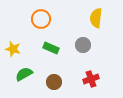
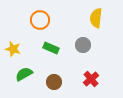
orange circle: moved 1 px left, 1 px down
red cross: rotated 21 degrees counterclockwise
